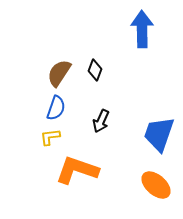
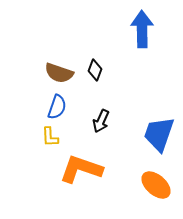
brown semicircle: rotated 104 degrees counterclockwise
blue semicircle: moved 1 px right, 1 px up
yellow L-shape: rotated 85 degrees counterclockwise
orange L-shape: moved 4 px right, 1 px up
